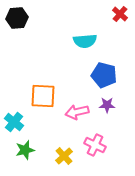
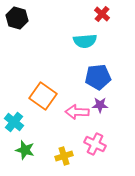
red cross: moved 18 px left
black hexagon: rotated 20 degrees clockwise
blue pentagon: moved 6 px left, 2 px down; rotated 20 degrees counterclockwise
orange square: rotated 32 degrees clockwise
purple star: moved 7 px left
pink arrow: rotated 15 degrees clockwise
pink cross: moved 1 px up
green star: rotated 30 degrees clockwise
yellow cross: rotated 24 degrees clockwise
